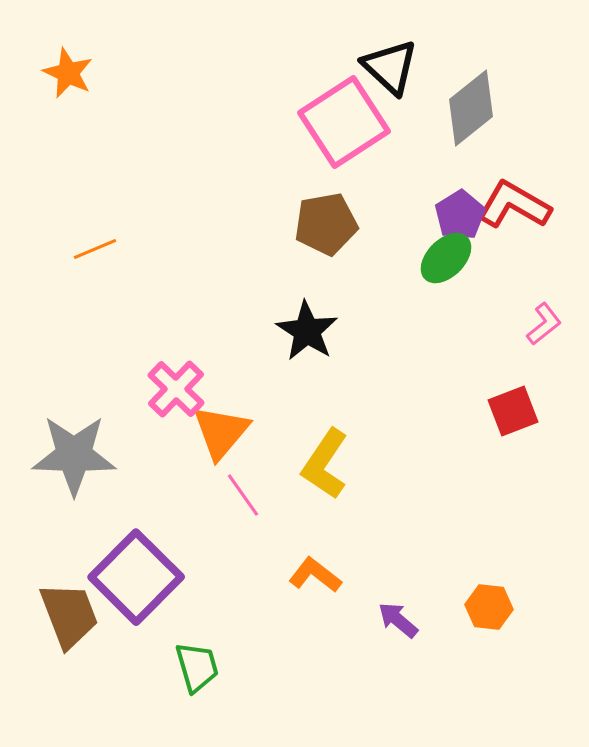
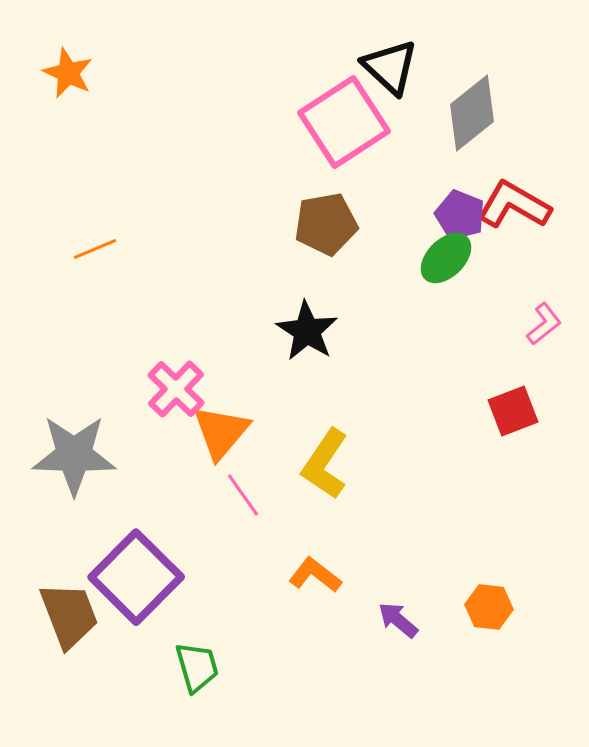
gray diamond: moved 1 px right, 5 px down
purple pentagon: rotated 18 degrees counterclockwise
